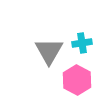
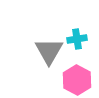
cyan cross: moved 5 px left, 4 px up
